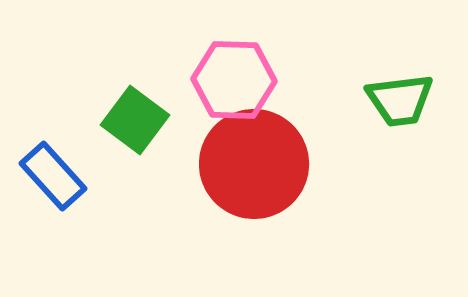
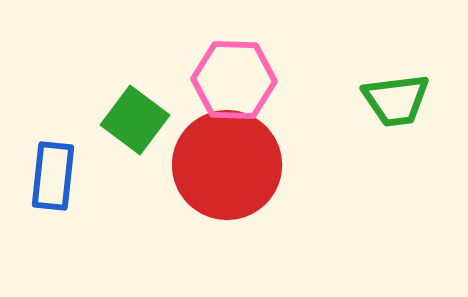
green trapezoid: moved 4 px left
red circle: moved 27 px left, 1 px down
blue rectangle: rotated 48 degrees clockwise
